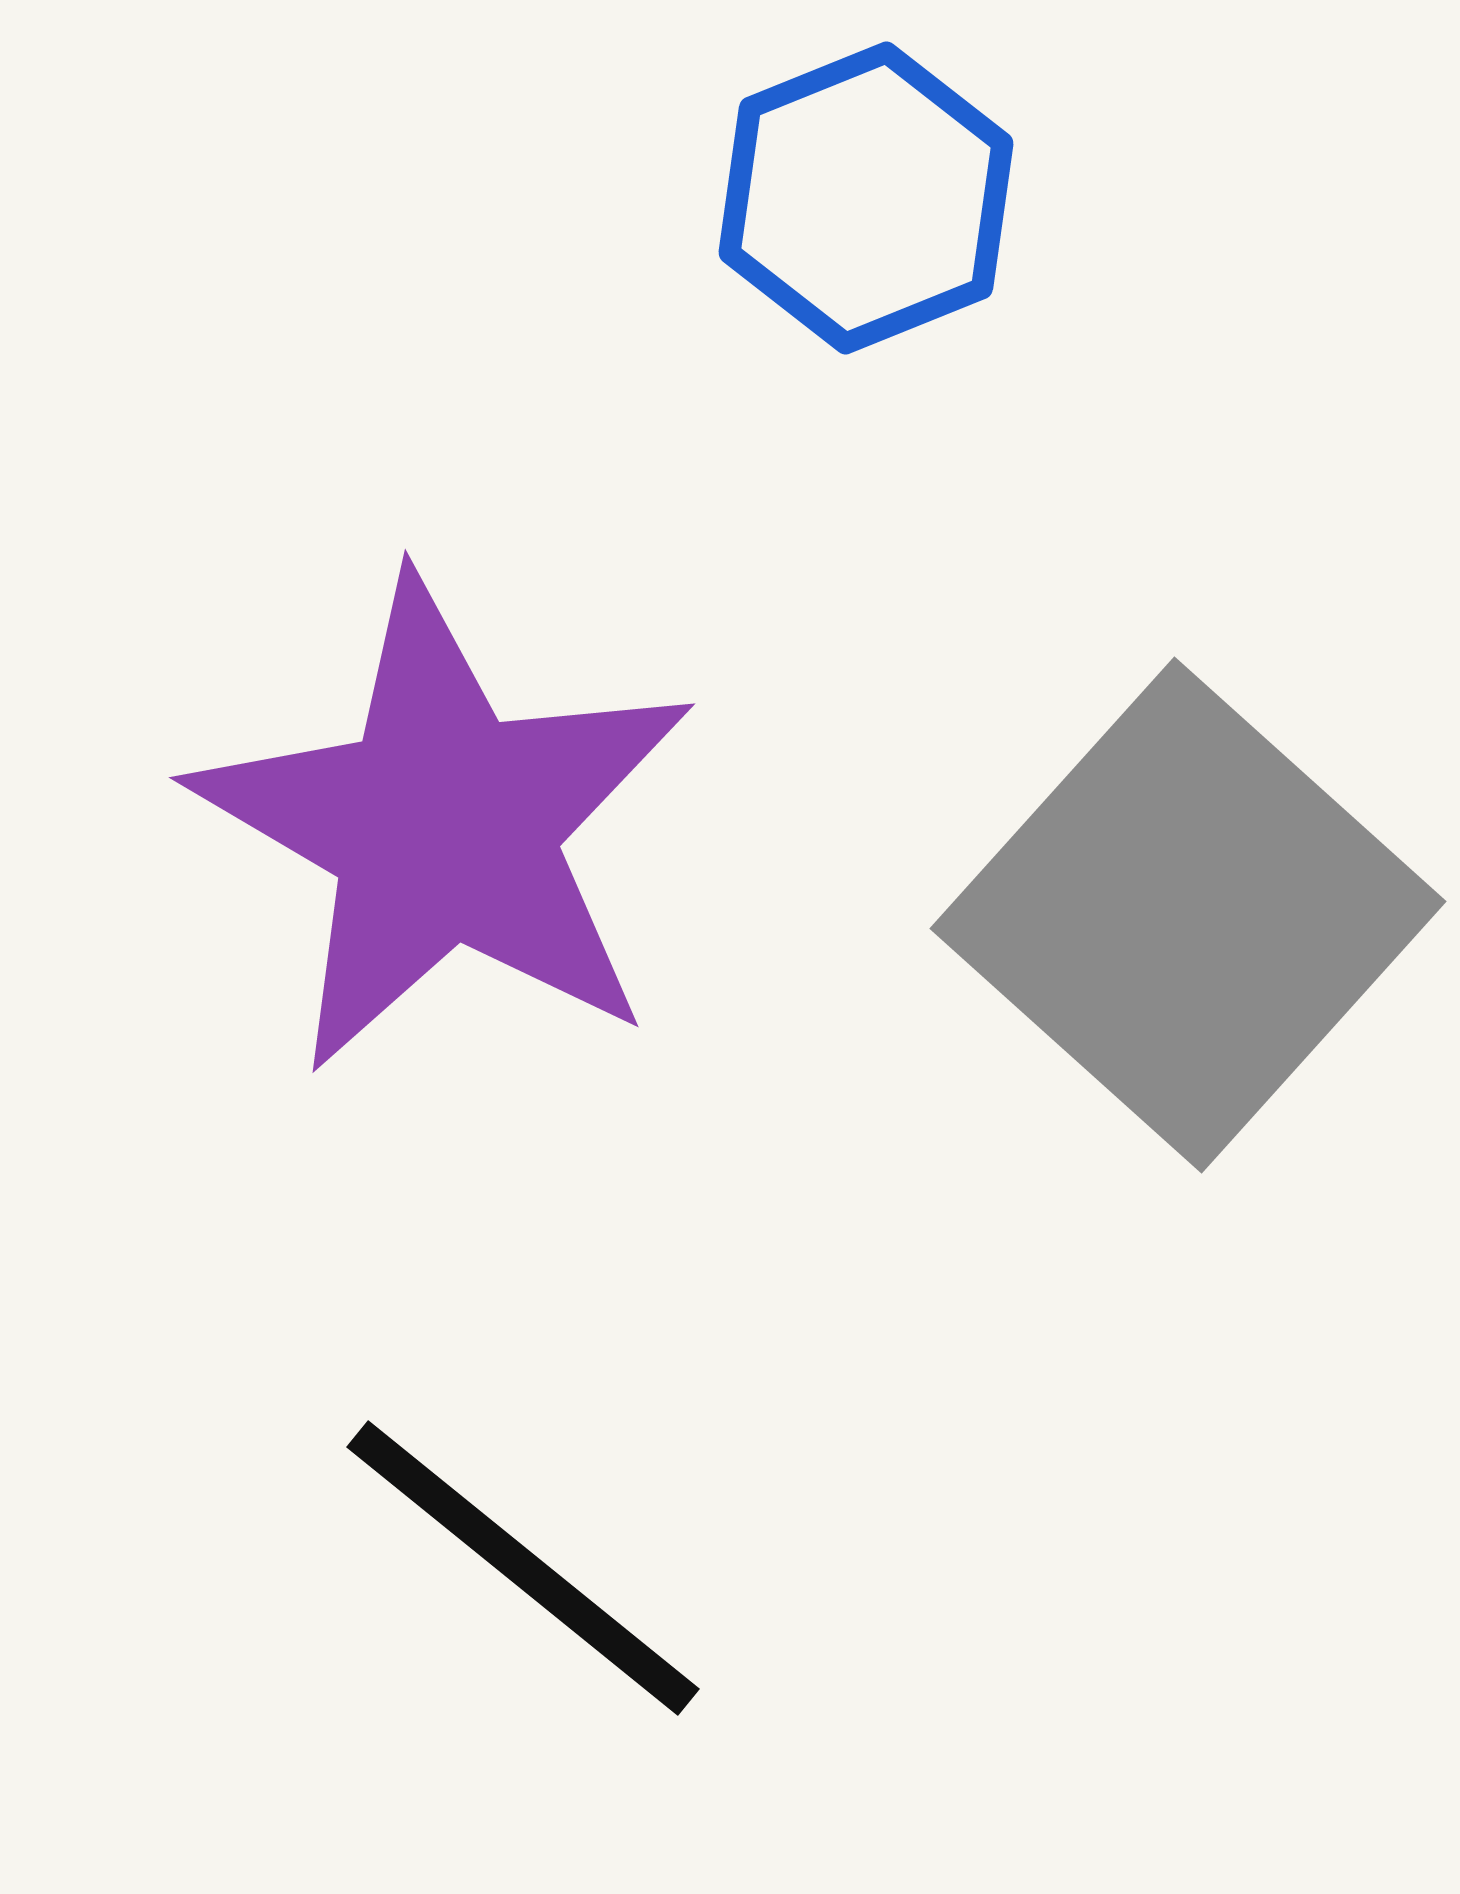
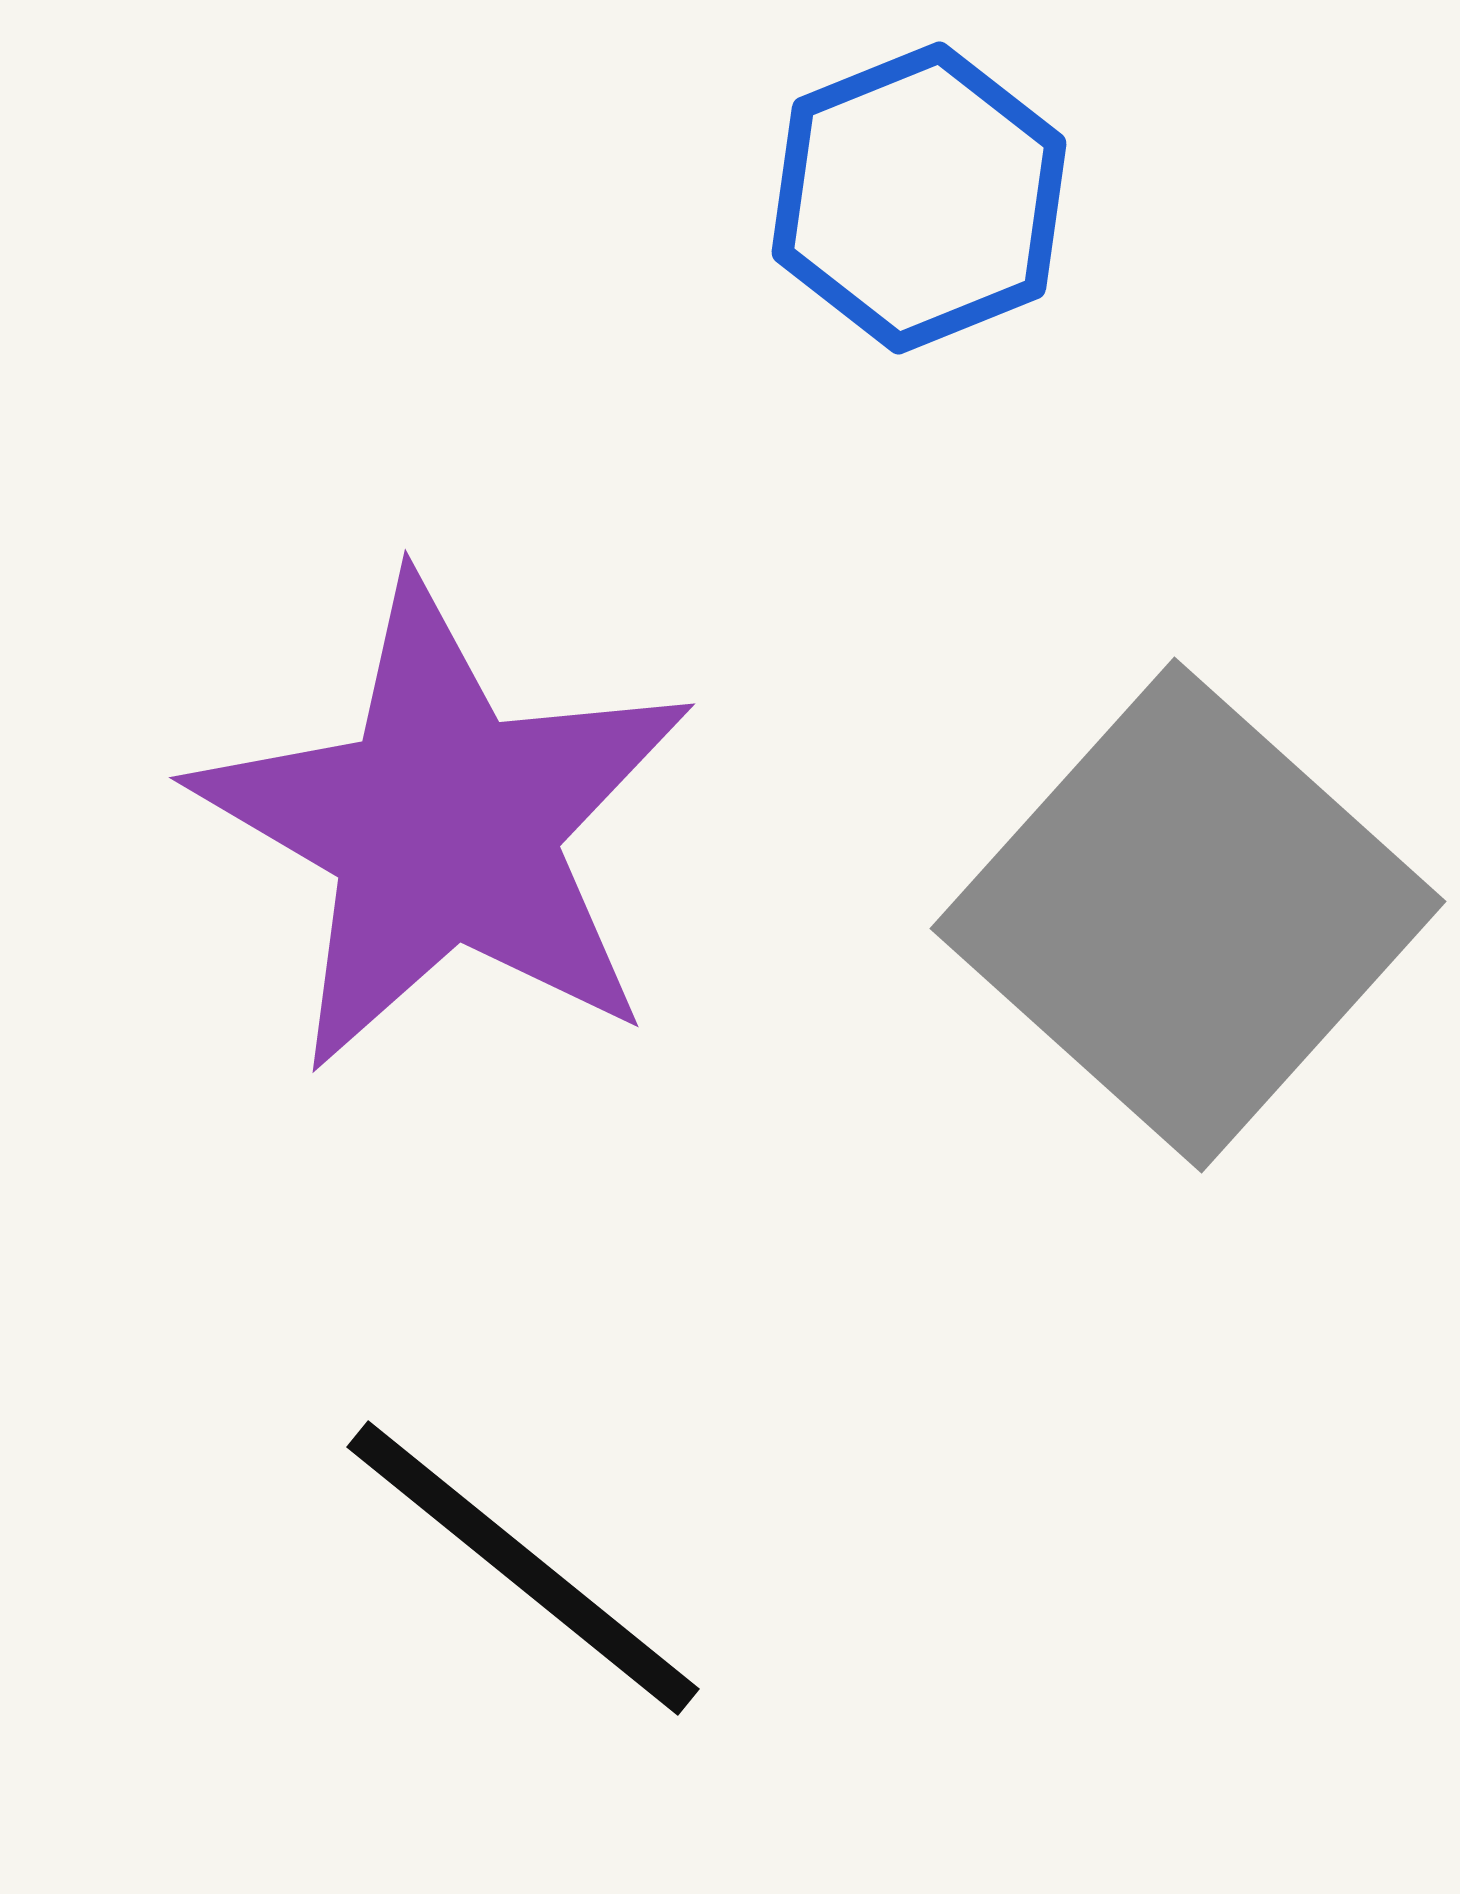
blue hexagon: moved 53 px right
